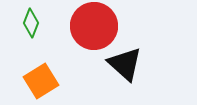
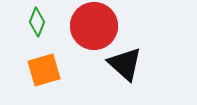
green diamond: moved 6 px right, 1 px up
orange square: moved 3 px right, 11 px up; rotated 16 degrees clockwise
